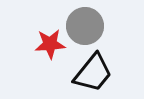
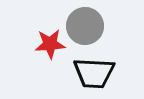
black trapezoid: moved 1 px right; rotated 54 degrees clockwise
